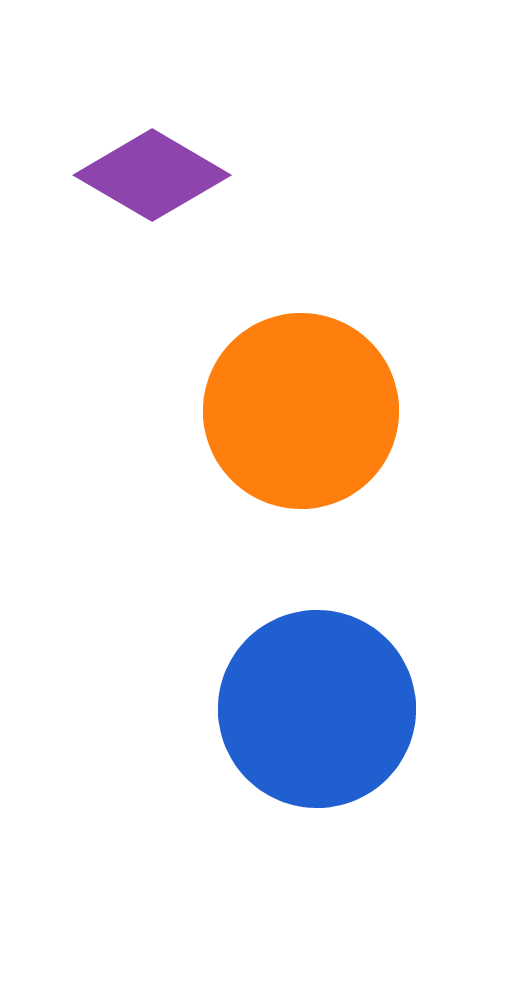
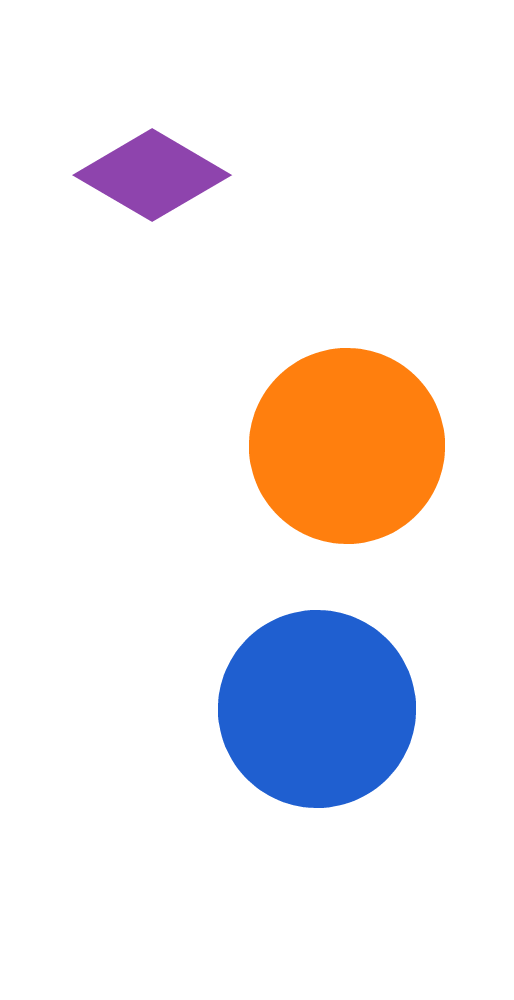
orange circle: moved 46 px right, 35 px down
